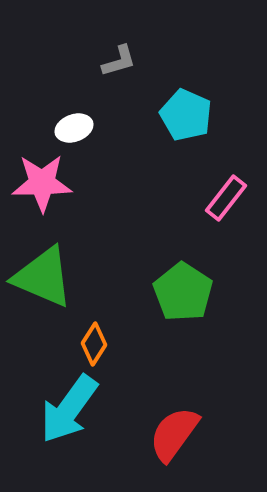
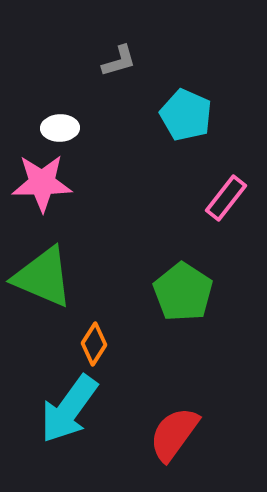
white ellipse: moved 14 px left; rotated 18 degrees clockwise
